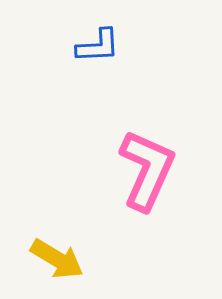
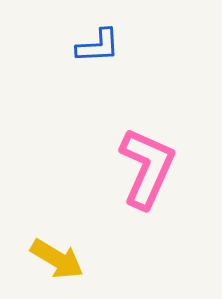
pink L-shape: moved 2 px up
